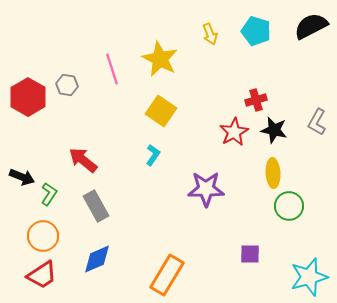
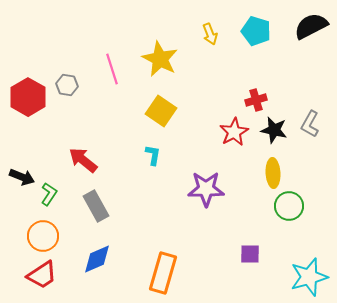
gray L-shape: moved 7 px left, 2 px down
cyan L-shape: rotated 25 degrees counterclockwise
orange rectangle: moved 4 px left, 2 px up; rotated 15 degrees counterclockwise
